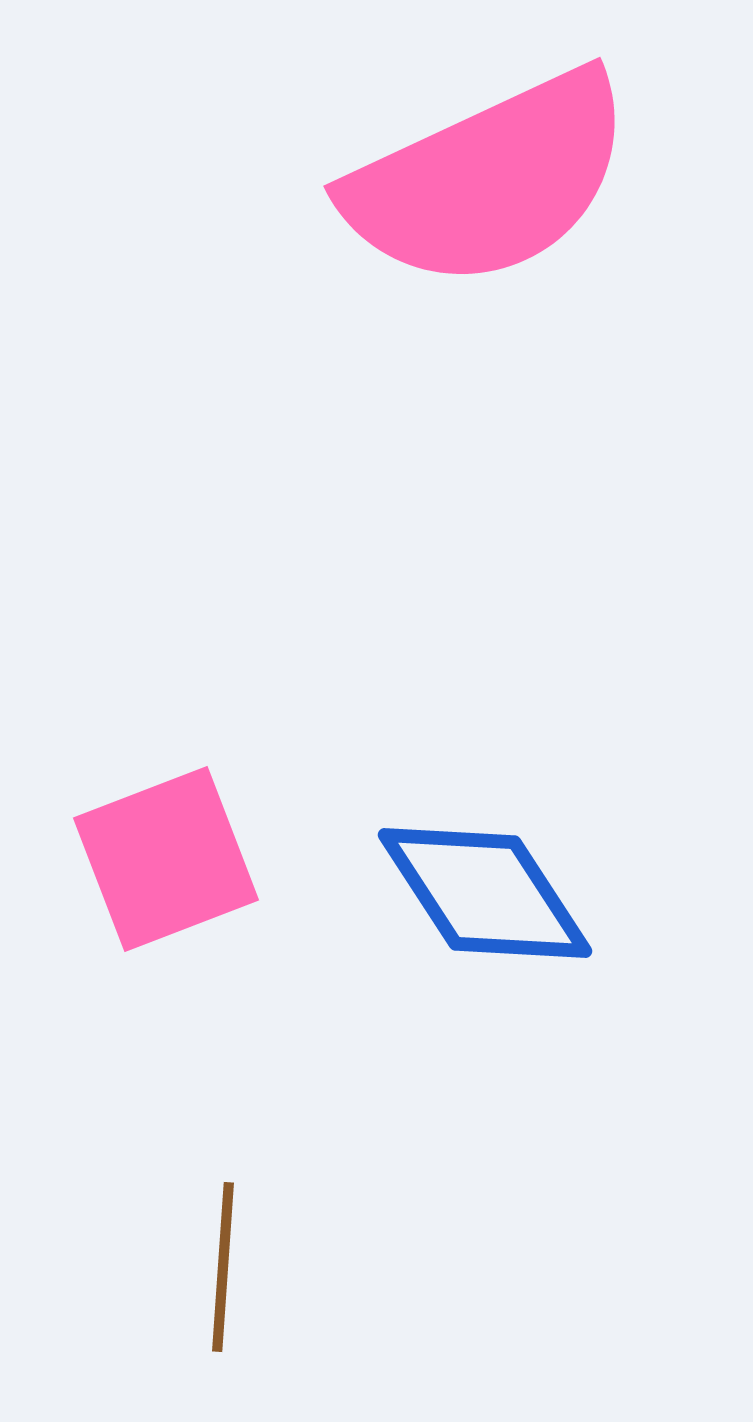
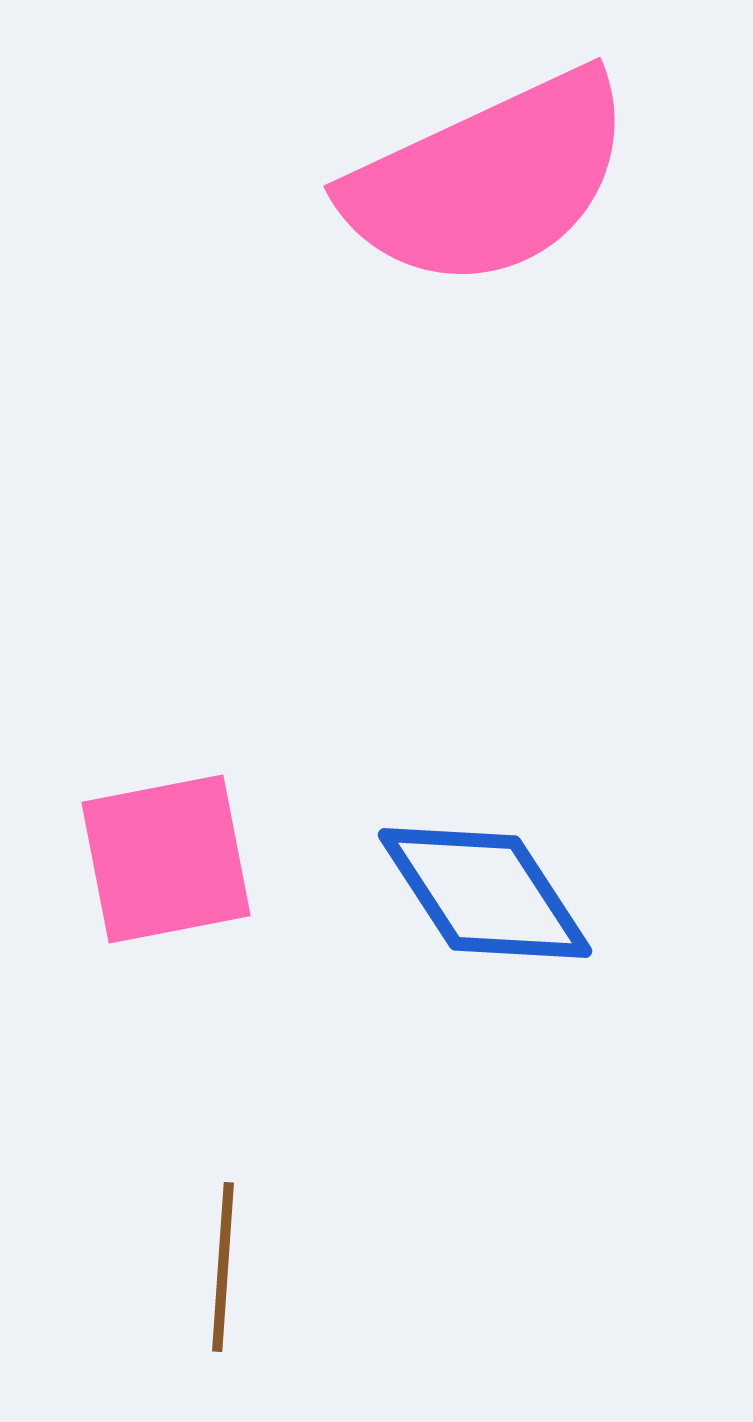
pink square: rotated 10 degrees clockwise
